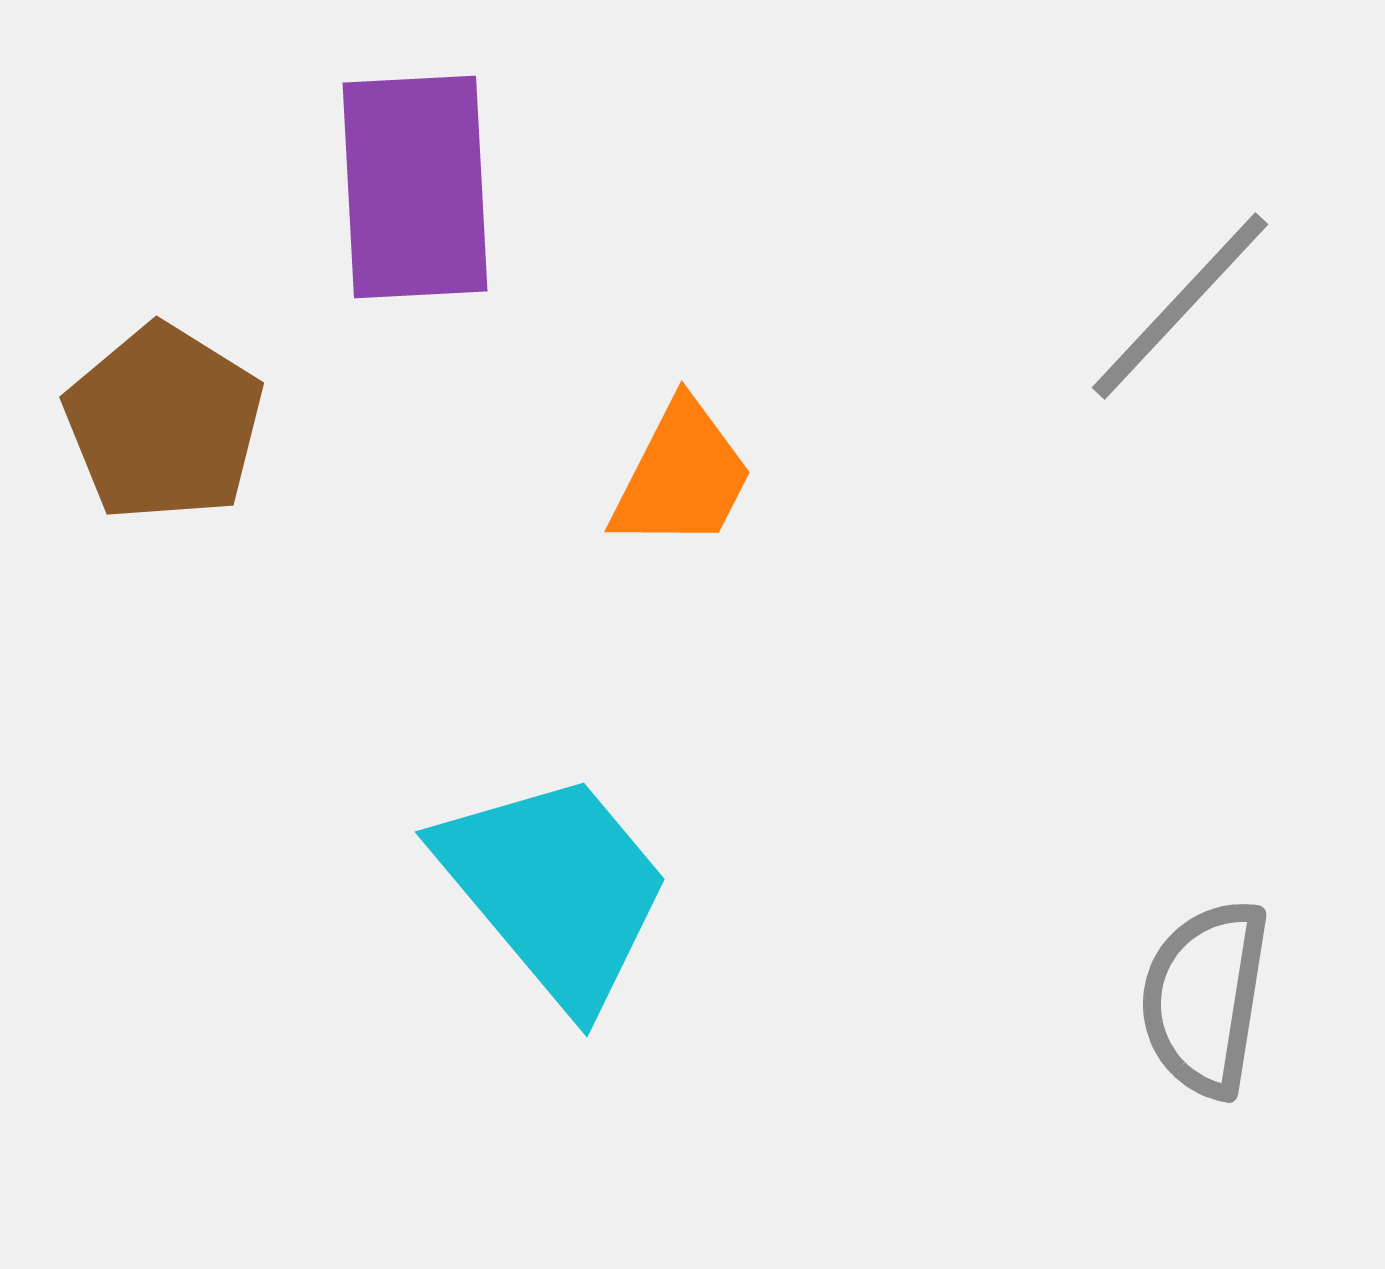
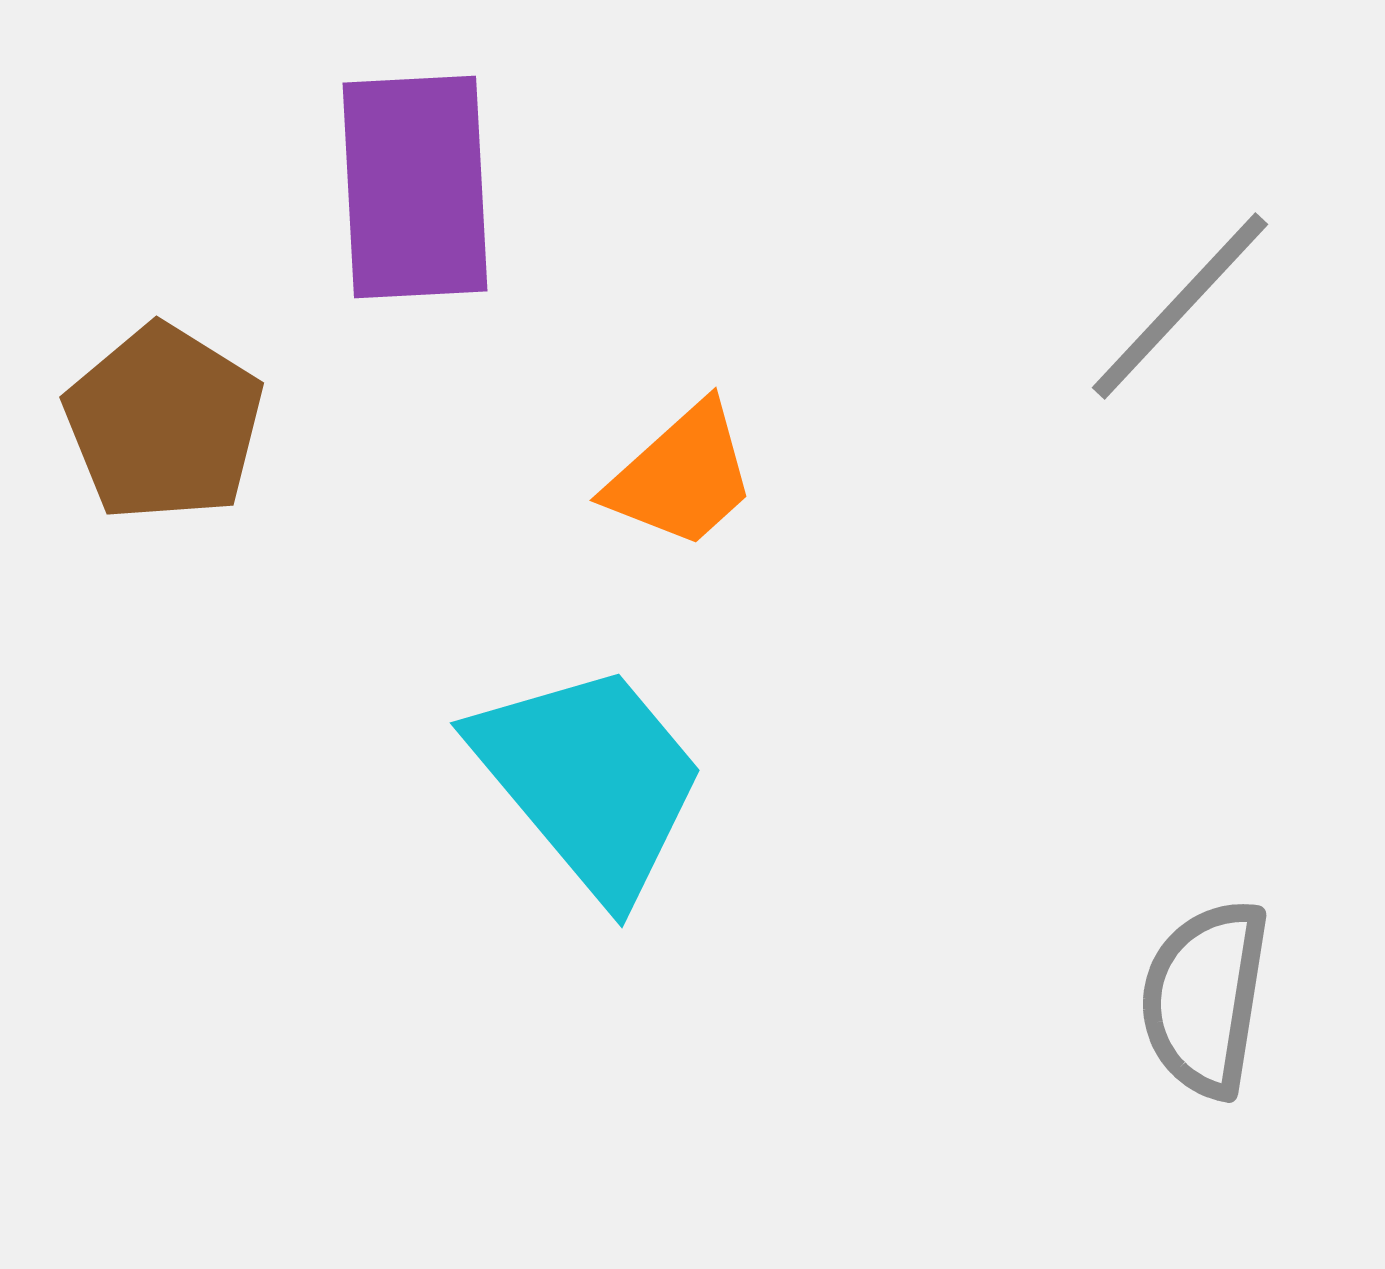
orange trapezoid: rotated 21 degrees clockwise
cyan trapezoid: moved 35 px right, 109 px up
